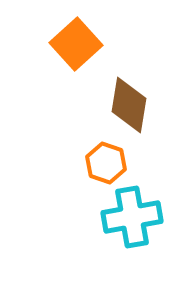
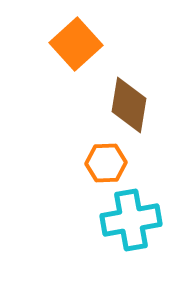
orange hexagon: rotated 21 degrees counterclockwise
cyan cross: moved 1 px left, 3 px down
